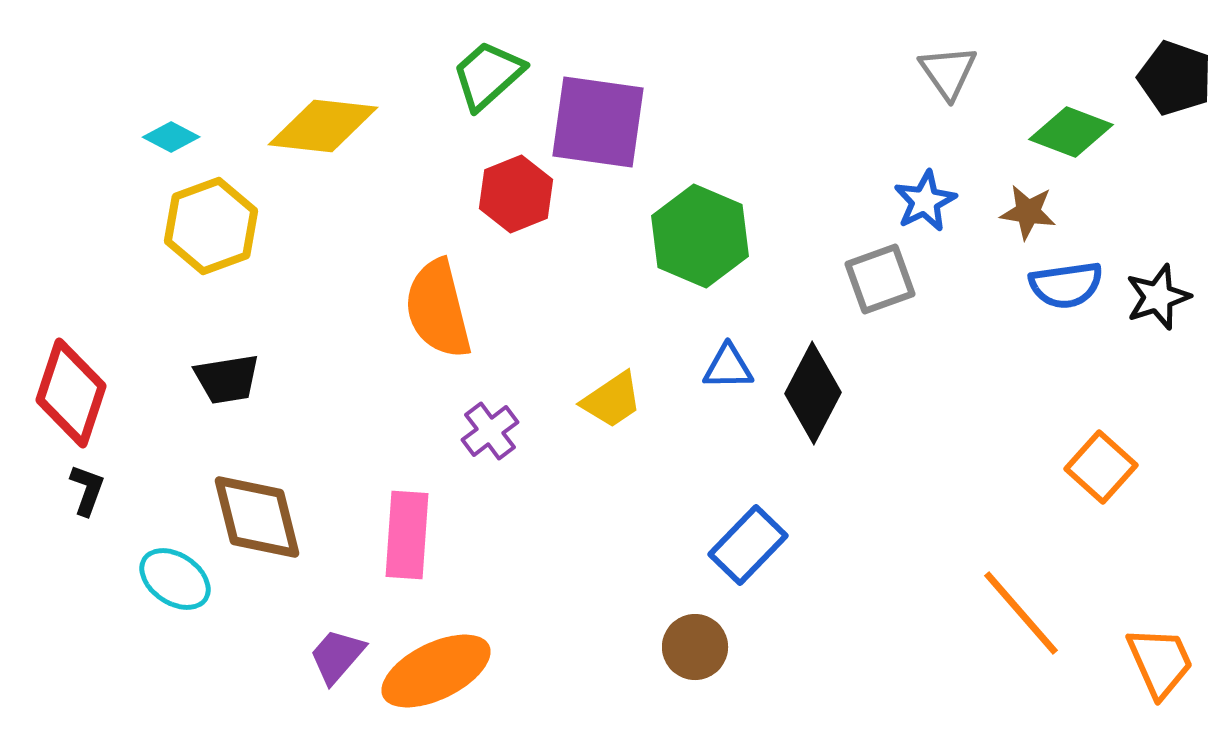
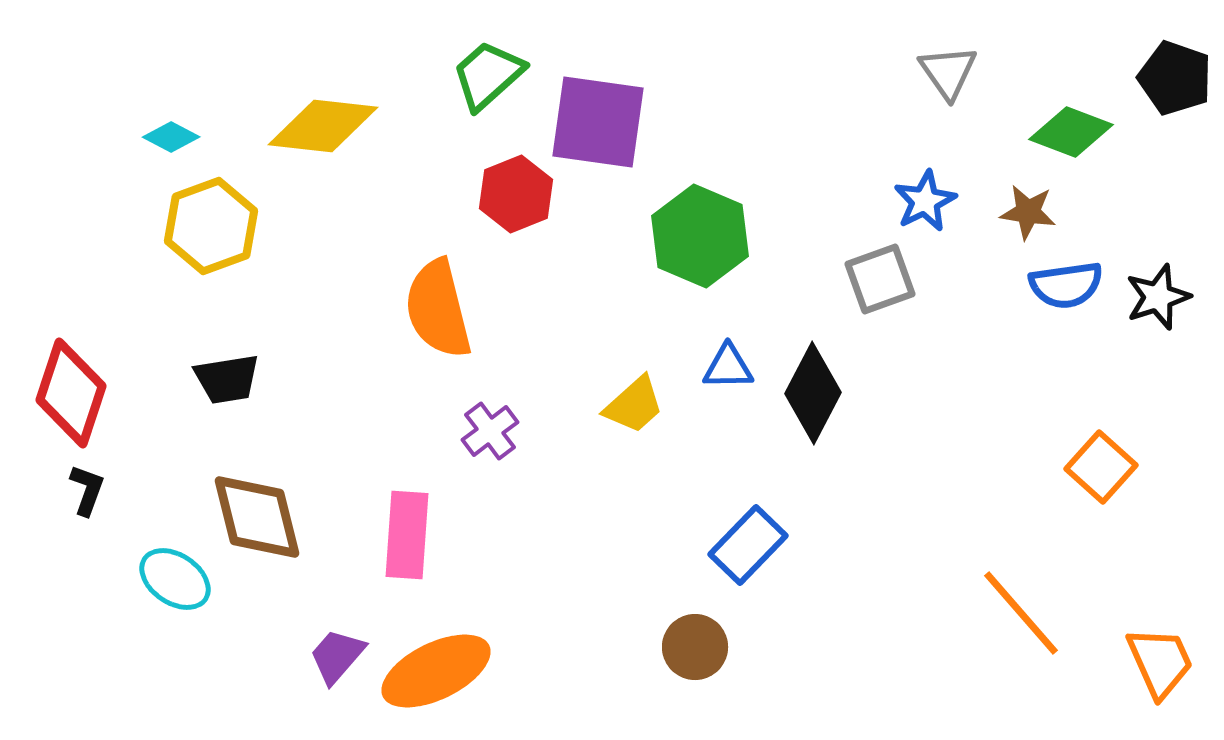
yellow trapezoid: moved 22 px right, 5 px down; rotated 8 degrees counterclockwise
